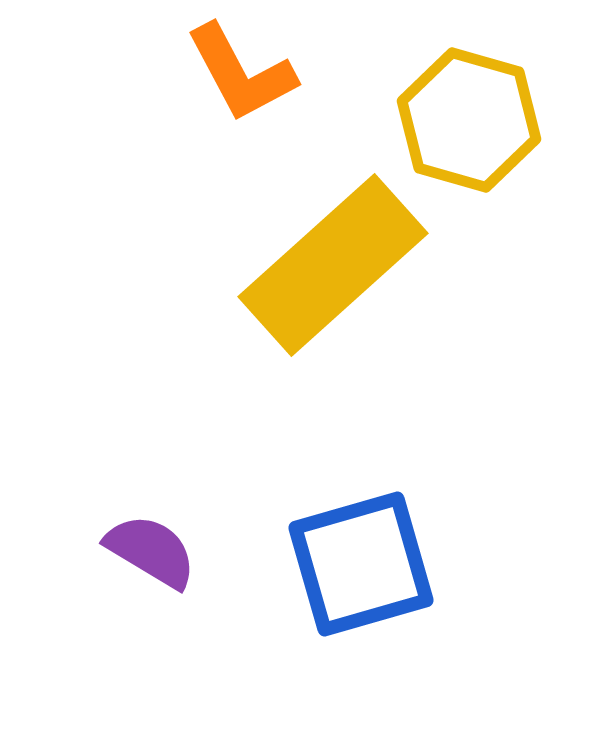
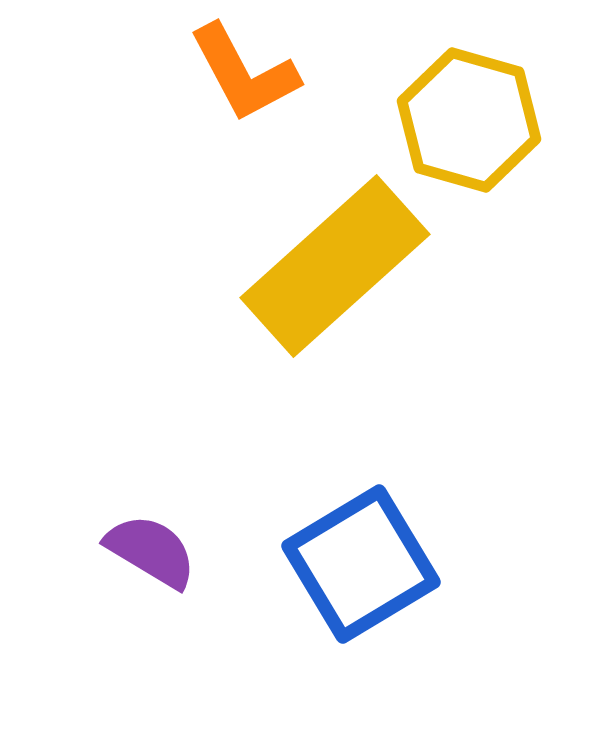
orange L-shape: moved 3 px right
yellow rectangle: moved 2 px right, 1 px down
blue square: rotated 15 degrees counterclockwise
